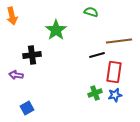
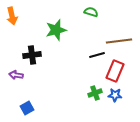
green star: rotated 20 degrees clockwise
red rectangle: moved 1 px right, 1 px up; rotated 15 degrees clockwise
blue star: rotated 16 degrees clockwise
